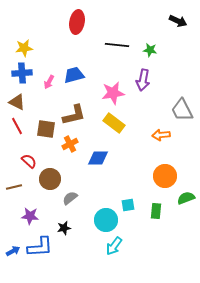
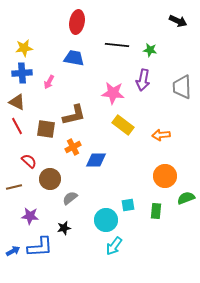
blue trapezoid: moved 17 px up; rotated 25 degrees clockwise
pink star: rotated 15 degrees clockwise
gray trapezoid: moved 23 px up; rotated 25 degrees clockwise
yellow rectangle: moved 9 px right, 2 px down
orange cross: moved 3 px right, 3 px down
blue diamond: moved 2 px left, 2 px down
